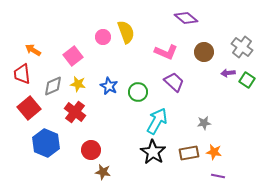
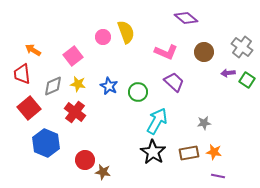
red circle: moved 6 px left, 10 px down
